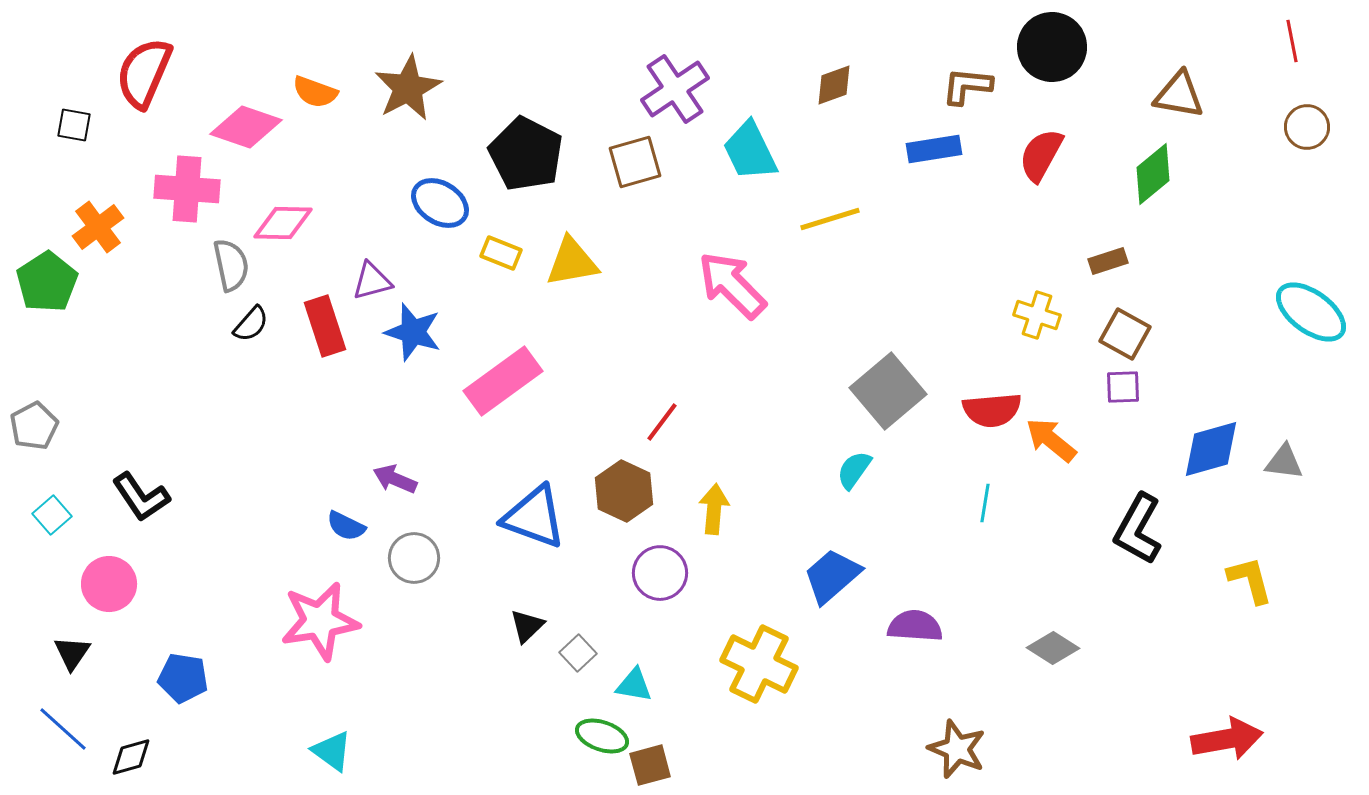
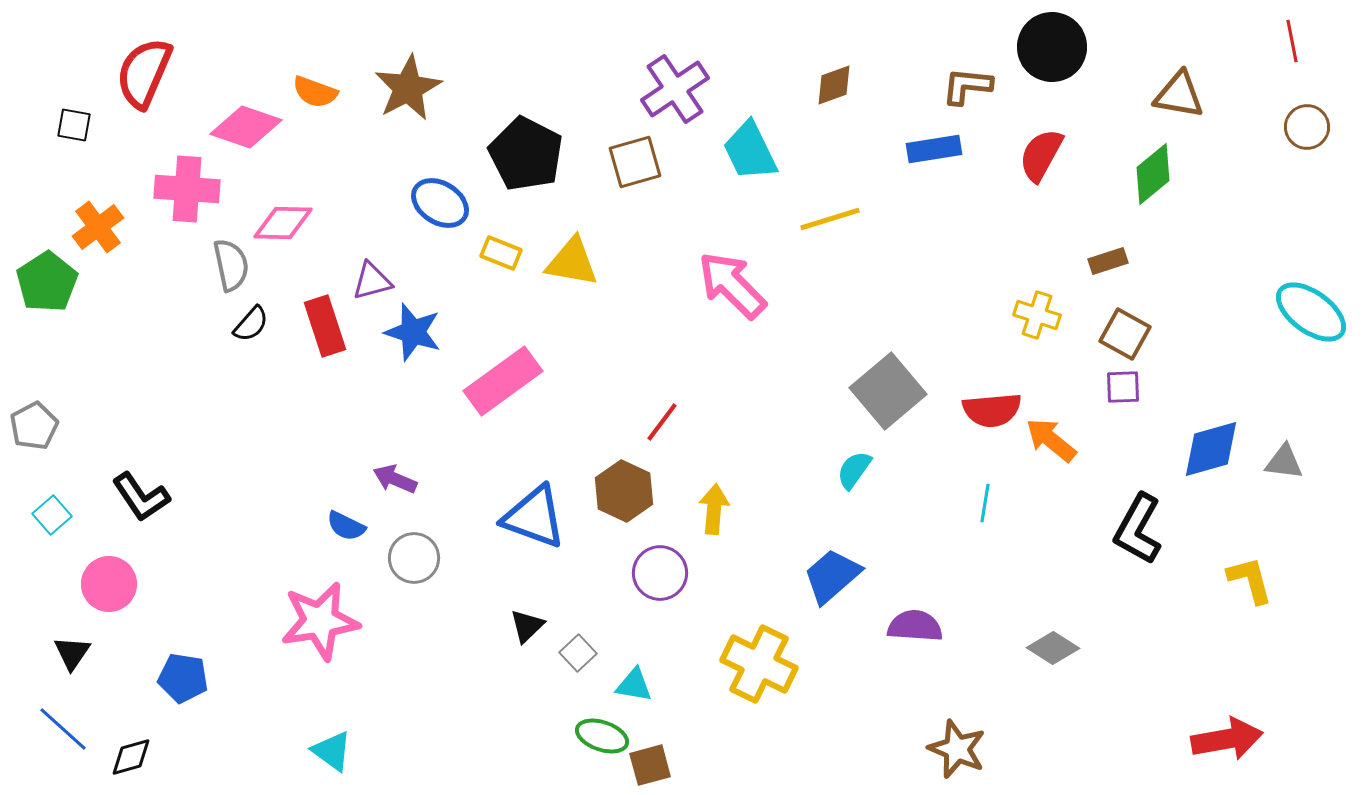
yellow triangle at (572, 262): rotated 20 degrees clockwise
